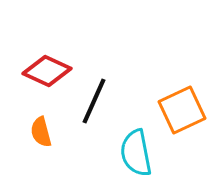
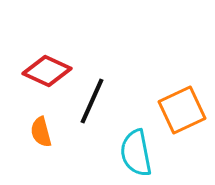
black line: moved 2 px left
